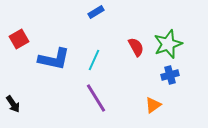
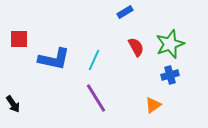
blue rectangle: moved 29 px right
red square: rotated 30 degrees clockwise
green star: moved 2 px right
